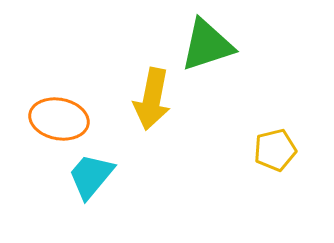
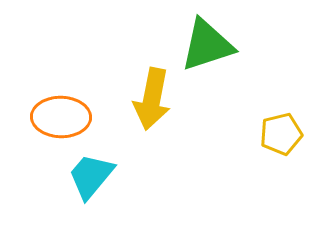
orange ellipse: moved 2 px right, 2 px up; rotated 10 degrees counterclockwise
yellow pentagon: moved 6 px right, 16 px up
